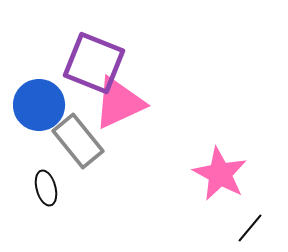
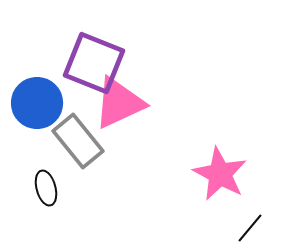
blue circle: moved 2 px left, 2 px up
